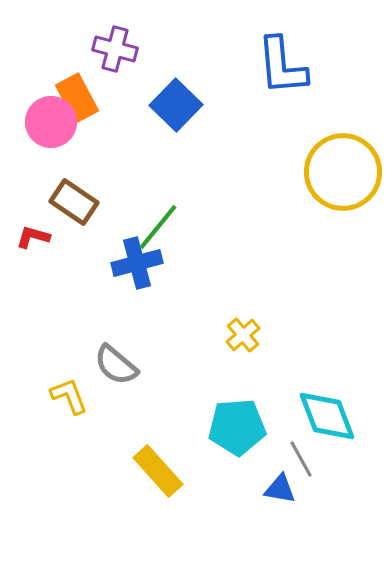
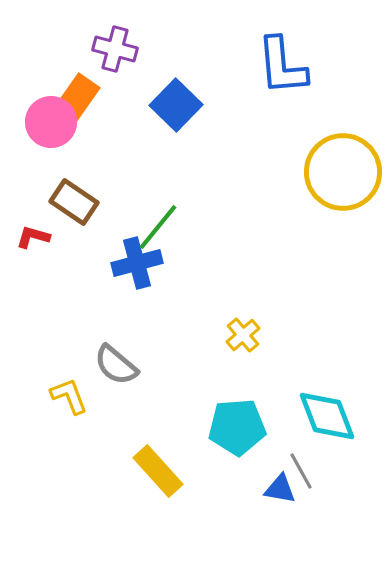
orange rectangle: rotated 63 degrees clockwise
gray line: moved 12 px down
